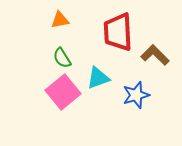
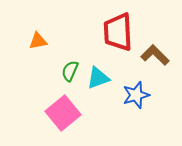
orange triangle: moved 22 px left, 21 px down
green semicircle: moved 8 px right, 13 px down; rotated 55 degrees clockwise
pink square: moved 21 px down
